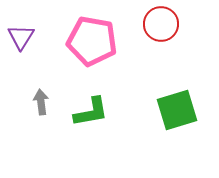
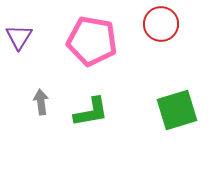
purple triangle: moved 2 px left
